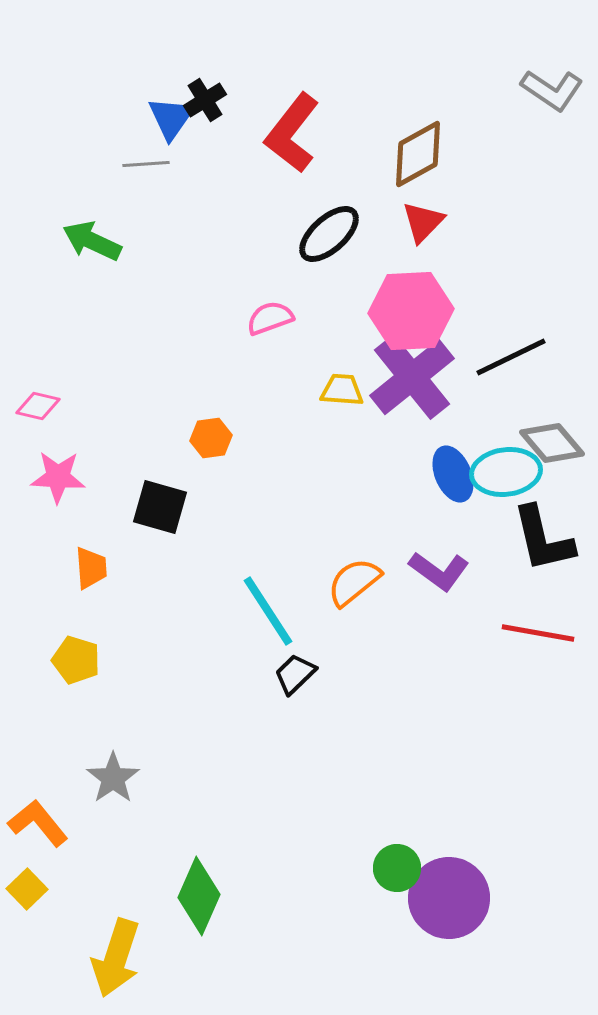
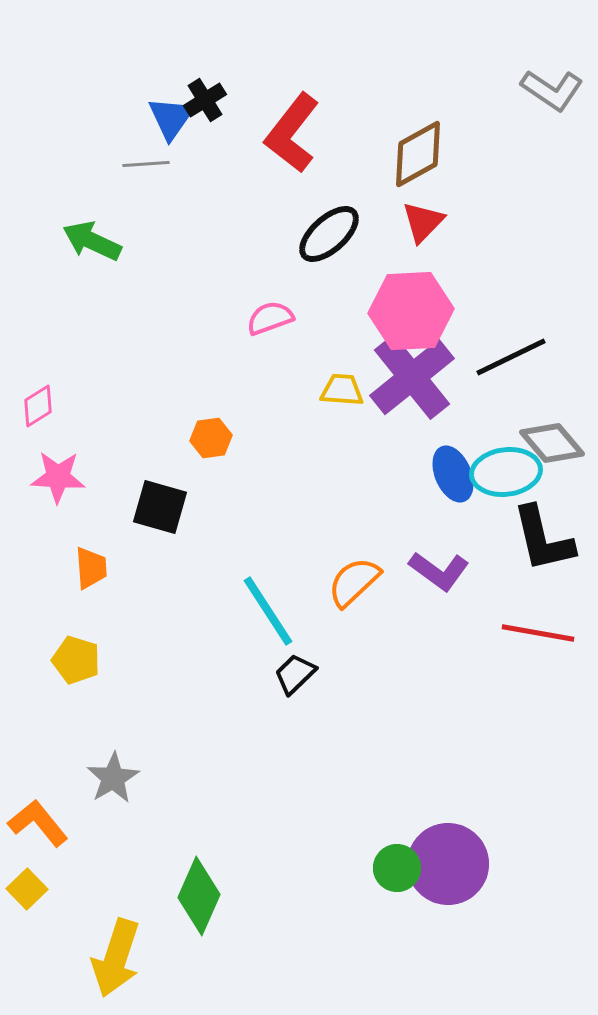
pink diamond: rotated 45 degrees counterclockwise
orange semicircle: rotated 4 degrees counterclockwise
gray star: rotated 4 degrees clockwise
purple circle: moved 1 px left, 34 px up
